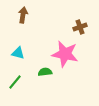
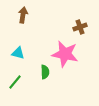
green semicircle: rotated 96 degrees clockwise
